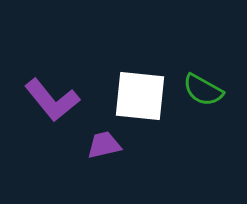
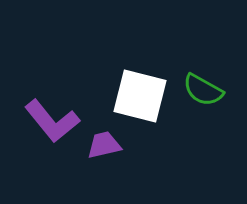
white square: rotated 8 degrees clockwise
purple L-shape: moved 21 px down
